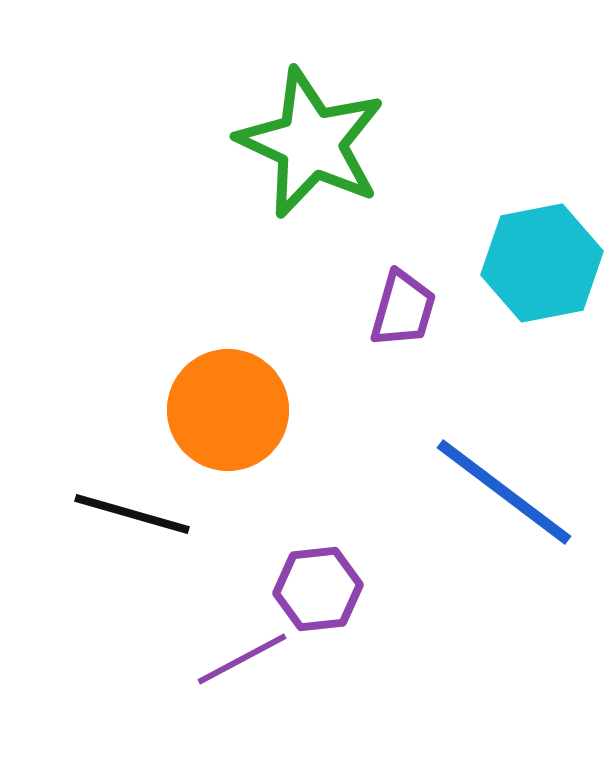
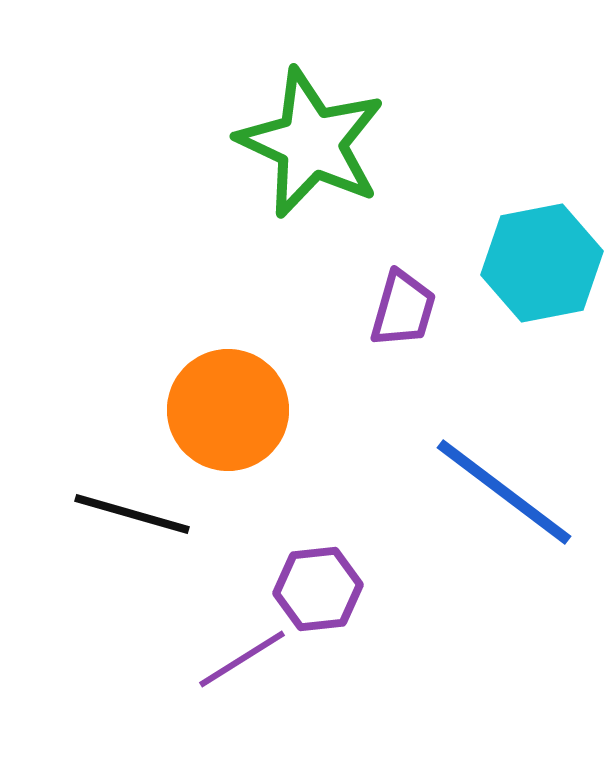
purple line: rotated 4 degrees counterclockwise
